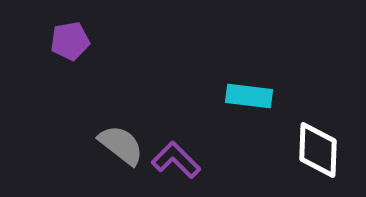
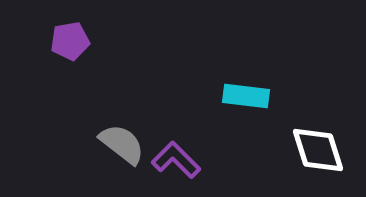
cyan rectangle: moved 3 px left
gray semicircle: moved 1 px right, 1 px up
white diamond: rotated 20 degrees counterclockwise
